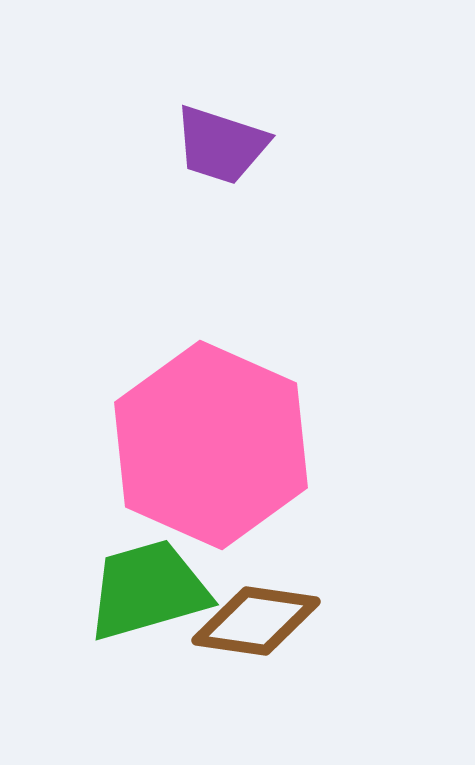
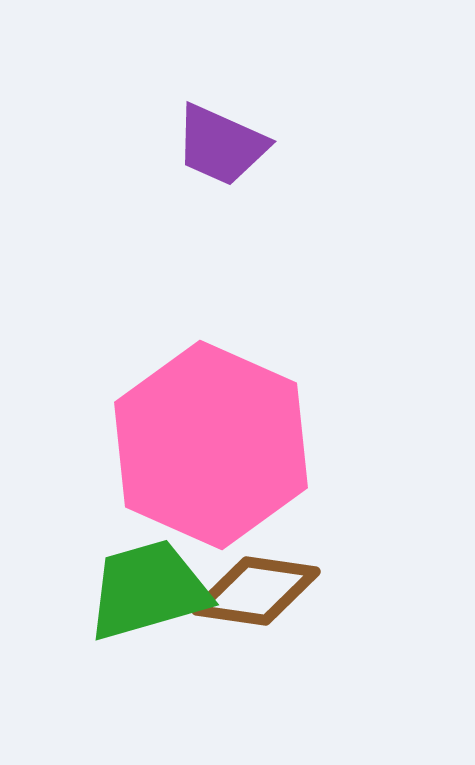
purple trapezoid: rotated 6 degrees clockwise
brown diamond: moved 30 px up
